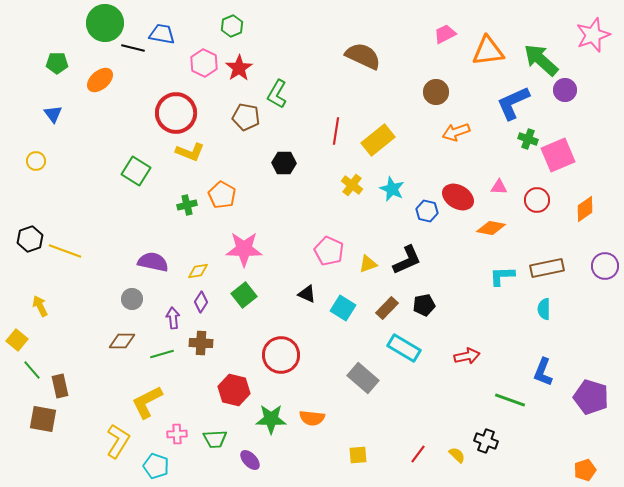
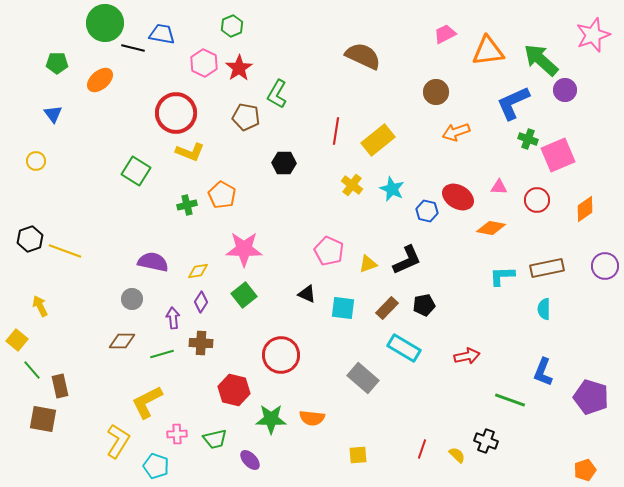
cyan square at (343, 308): rotated 25 degrees counterclockwise
green trapezoid at (215, 439): rotated 10 degrees counterclockwise
red line at (418, 454): moved 4 px right, 5 px up; rotated 18 degrees counterclockwise
